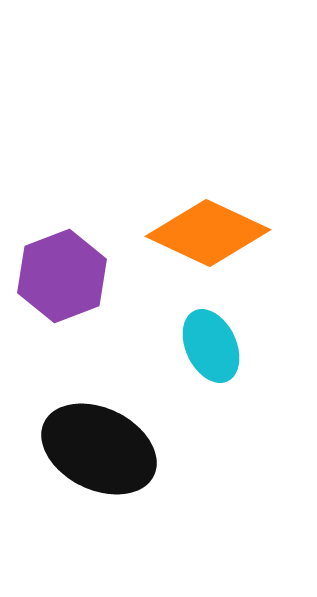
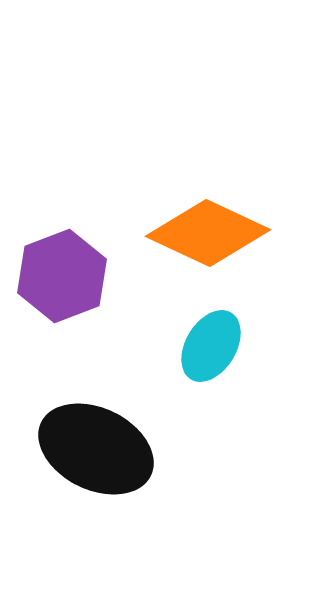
cyan ellipse: rotated 56 degrees clockwise
black ellipse: moved 3 px left
